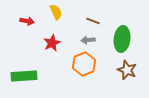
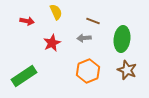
gray arrow: moved 4 px left, 2 px up
orange hexagon: moved 4 px right, 7 px down
green rectangle: rotated 30 degrees counterclockwise
